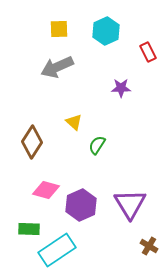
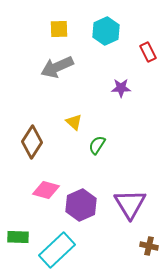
green rectangle: moved 11 px left, 8 px down
brown cross: rotated 18 degrees counterclockwise
cyan rectangle: rotated 9 degrees counterclockwise
